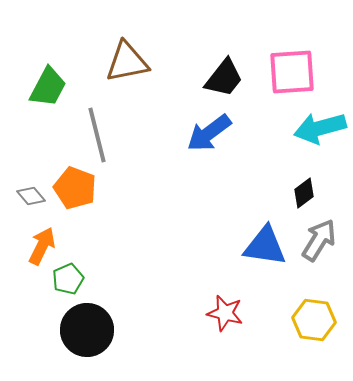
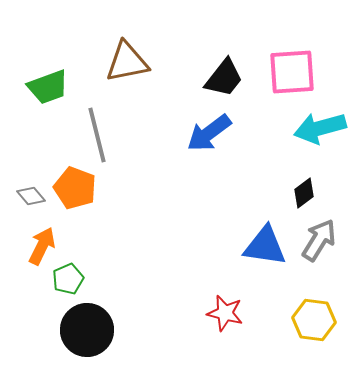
green trapezoid: rotated 42 degrees clockwise
